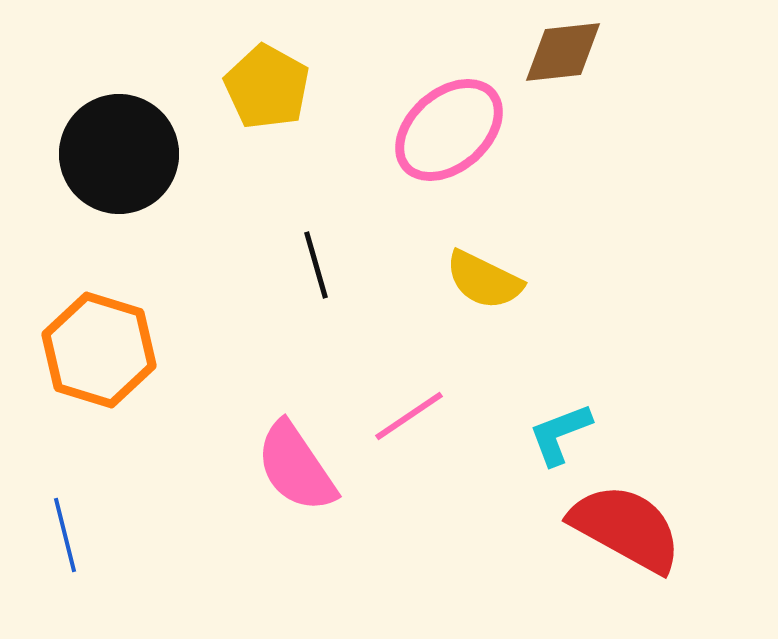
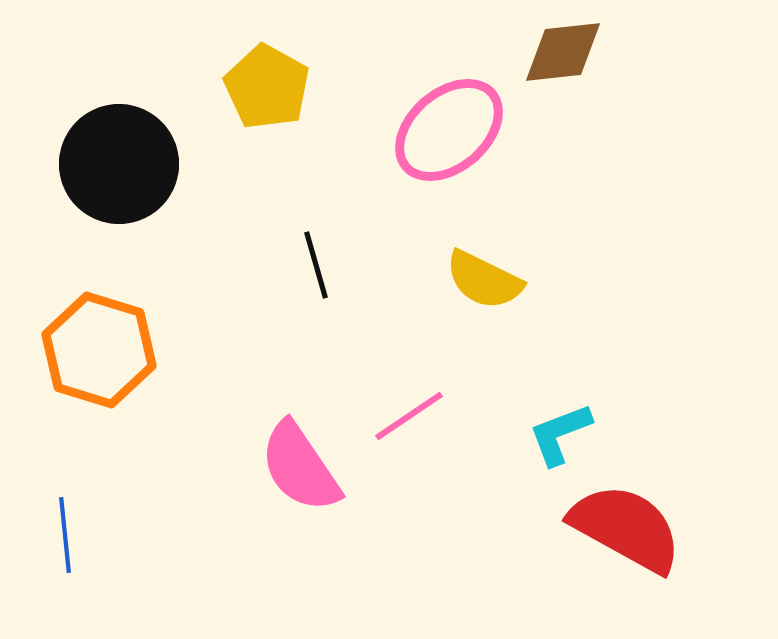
black circle: moved 10 px down
pink semicircle: moved 4 px right
blue line: rotated 8 degrees clockwise
